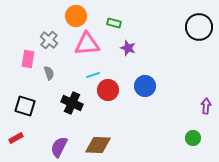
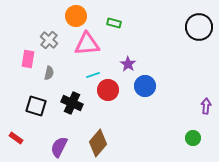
purple star: moved 16 px down; rotated 14 degrees clockwise
gray semicircle: rotated 32 degrees clockwise
black square: moved 11 px right
red rectangle: rotated 64 degrees clockwise
brown diamond: moved 2 px up; rotated 52 degrees counterclockwise
